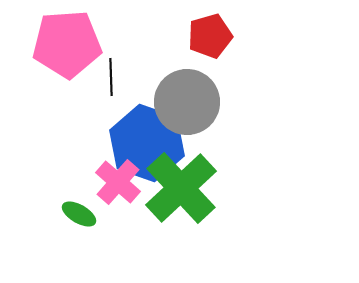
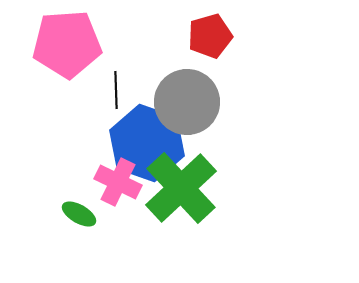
black line: moved 5 px right, 13 px down
pink cross: rotated 15 degrees counterclockwise
